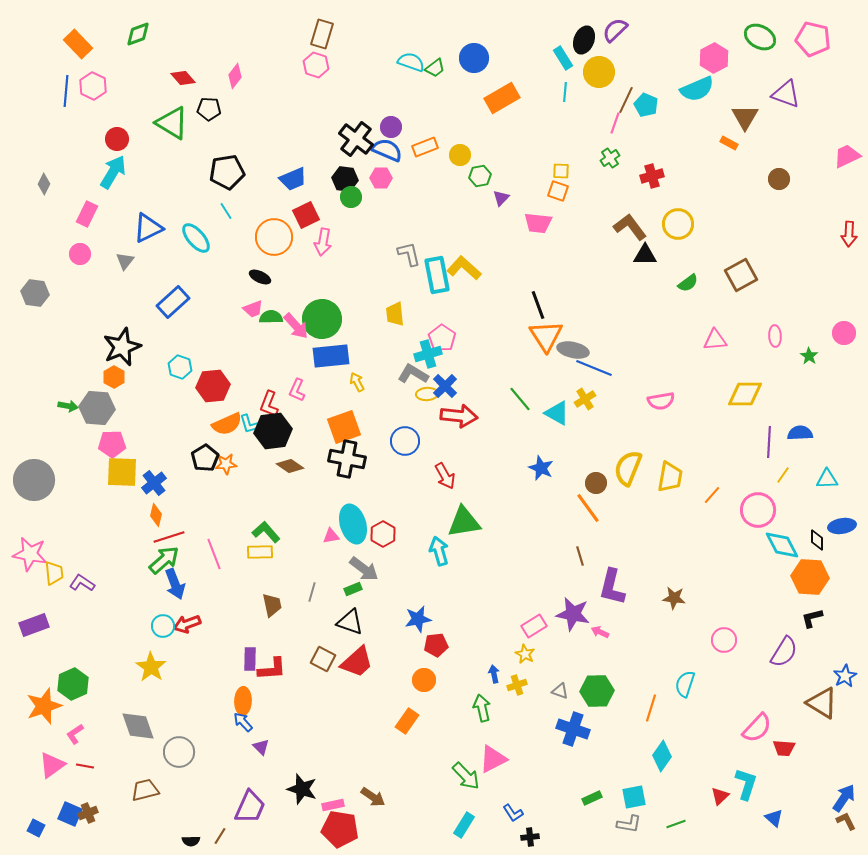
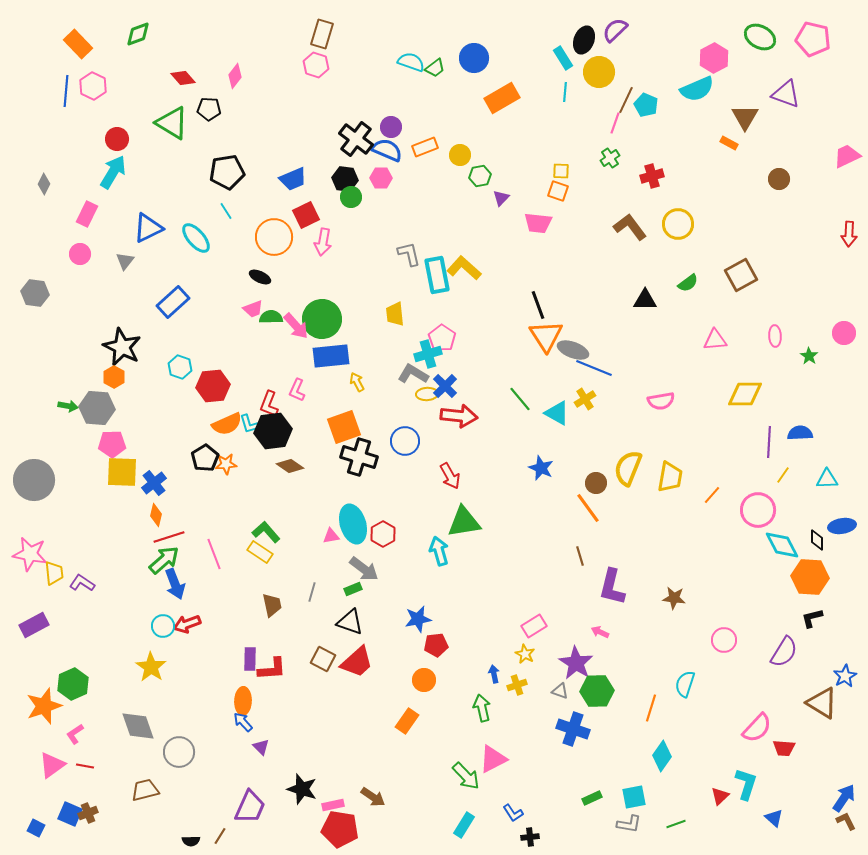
black triangle at (645, 255): moved 45 px down
black star at (122, 347): rotated 24 degrees counterclockwise
gray ellipse at (573, 350): rotated 8 degrees clockwise
black cross at (347, 459): moved 12 px right, 2 px up; rotated 6 degrees clockwise
red arrow at (445, 476): moved 5 px right
yellow rectangle at (260, 552): rotated 35 degrees clockwise
purple star at (573, 614): moved 3 px right, 49 px down; rotated 20 degrees clockwise
purple rectangle at (34, 625): rotated 8 degrees counterclockwise
